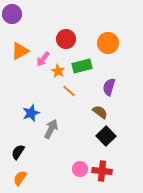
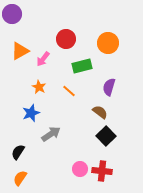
orange star: moved 19 px left, 16 px down
gray arrow: moved 5 px down; rotated 30 degrees clockwise
